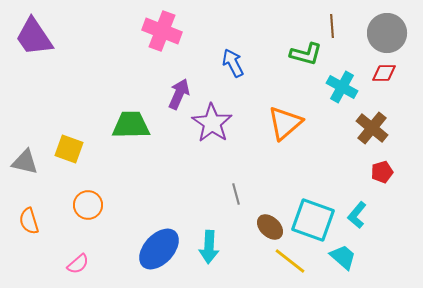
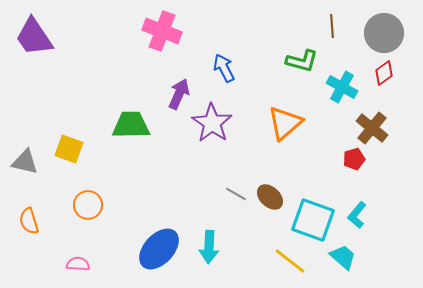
gray circle: moved 3 px left
green L-shape: moved 4 px left, 7 px down
blue arrow: moved 9 px left, 5 px down
red diamond: rotated 35 degrees counterclockwise
red pentagon: moved 28 px left, 13 px up
gray line: rotated 45 degrees counterclockwise
brown ellipse: moved 30 px up
pink semicircle: rotated 135 degrees counterclockwise
